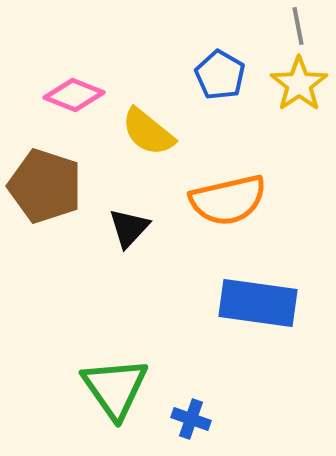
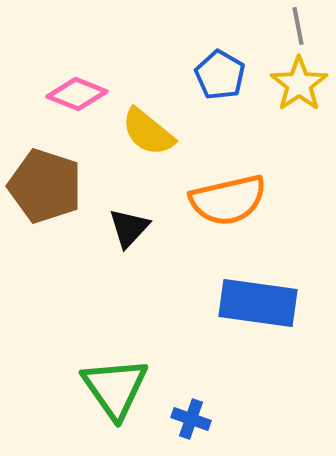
pink diamond: moved 3 px right, 1 px up
